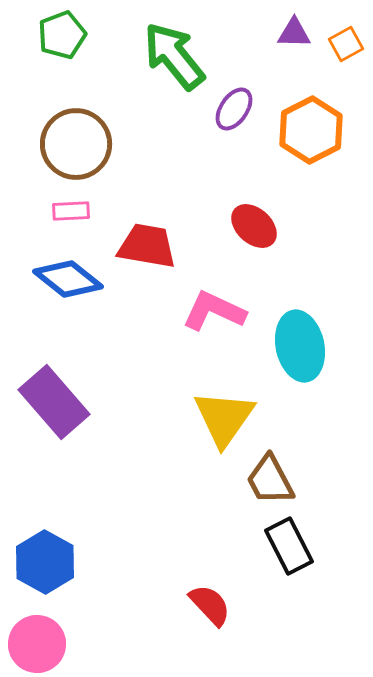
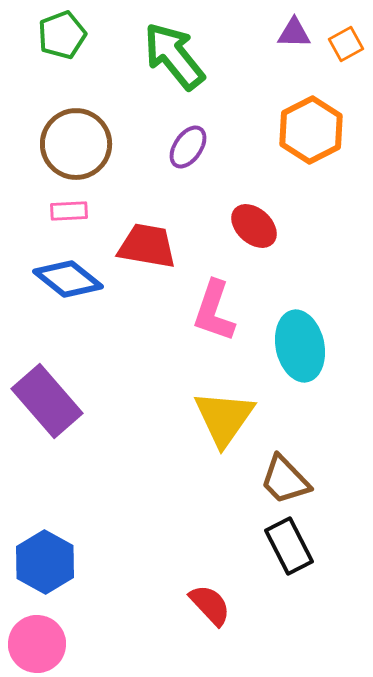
purple ellipse: moved 46 px left, 38 px down
pink rectangle: moved 2 px left
pink L-shape: rotated 96 degrees counterclockwise
purple rectangle: moved 7 px left, 1 px up
brown trapezoid: moved 15 px right; rotated 16 degrees counterclockwise
